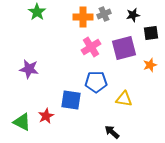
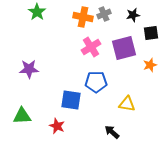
orange cross: rotated 12 degrees clockwise
purple star: rotated 12 degrees counterclockwise
yellow triangle: moved 3 px right, 5 px down
red star: moved 11 px right, 10 px down; rotated 21 degrees counterclockwise
green triangle: moved 6 px up; rotated 30 degrees counterclockwise
